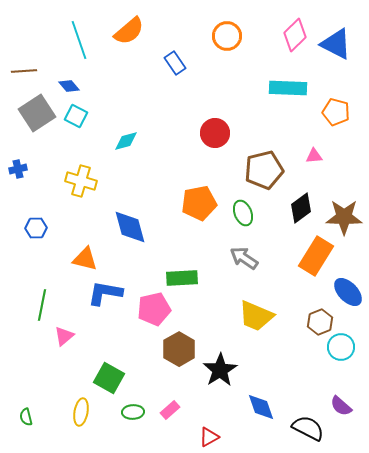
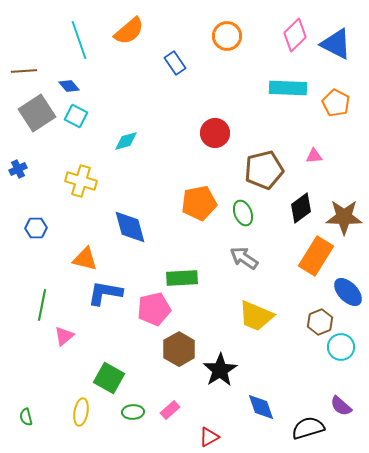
orange pentagon at (336, 112): moved 9 px up; rotated 12 degrees clockwise
blue cross at (18, 169): rotated 12 degrees counterclockwise
black semicircle at (308, 428): rotated 44 degrees counterclockwise
